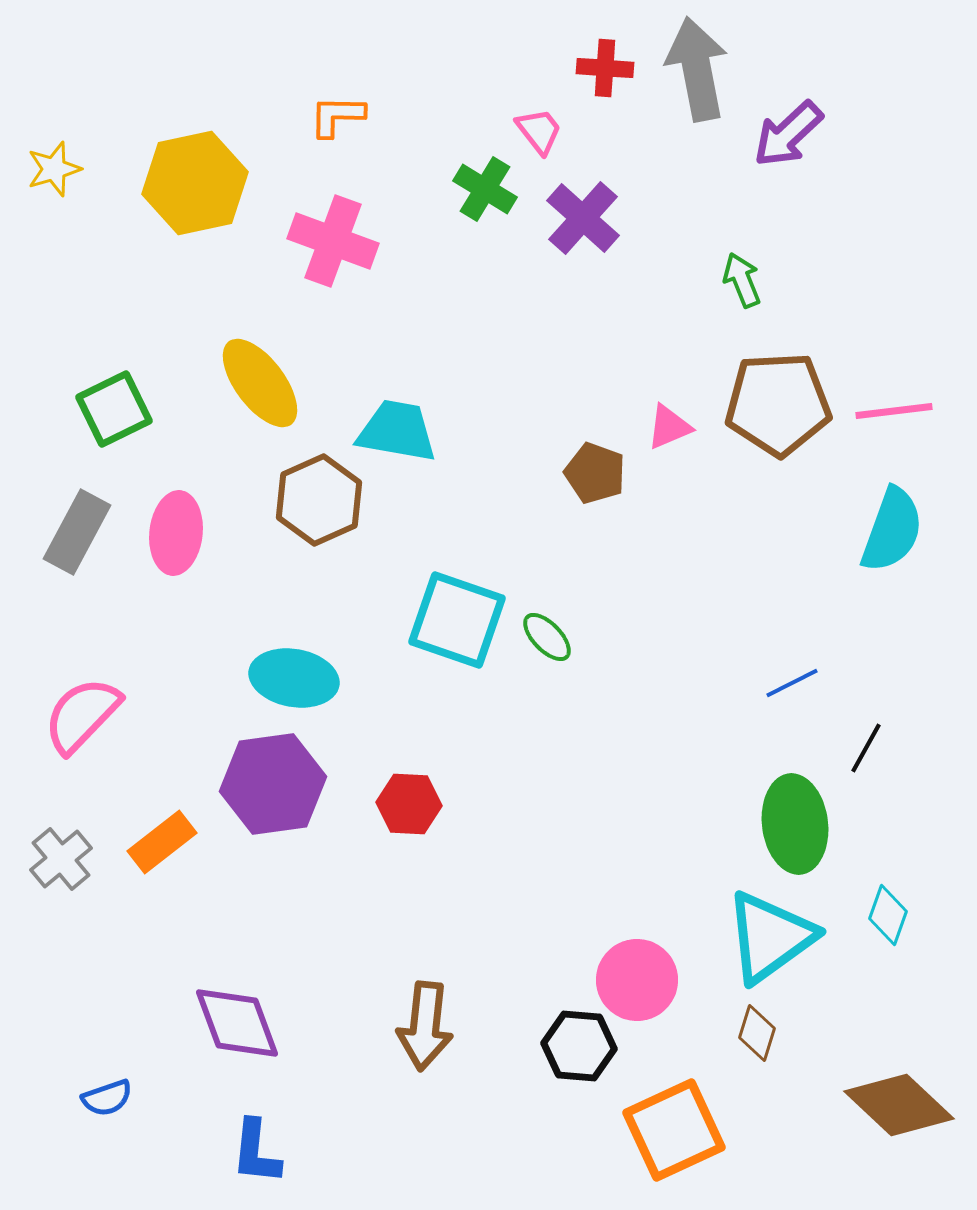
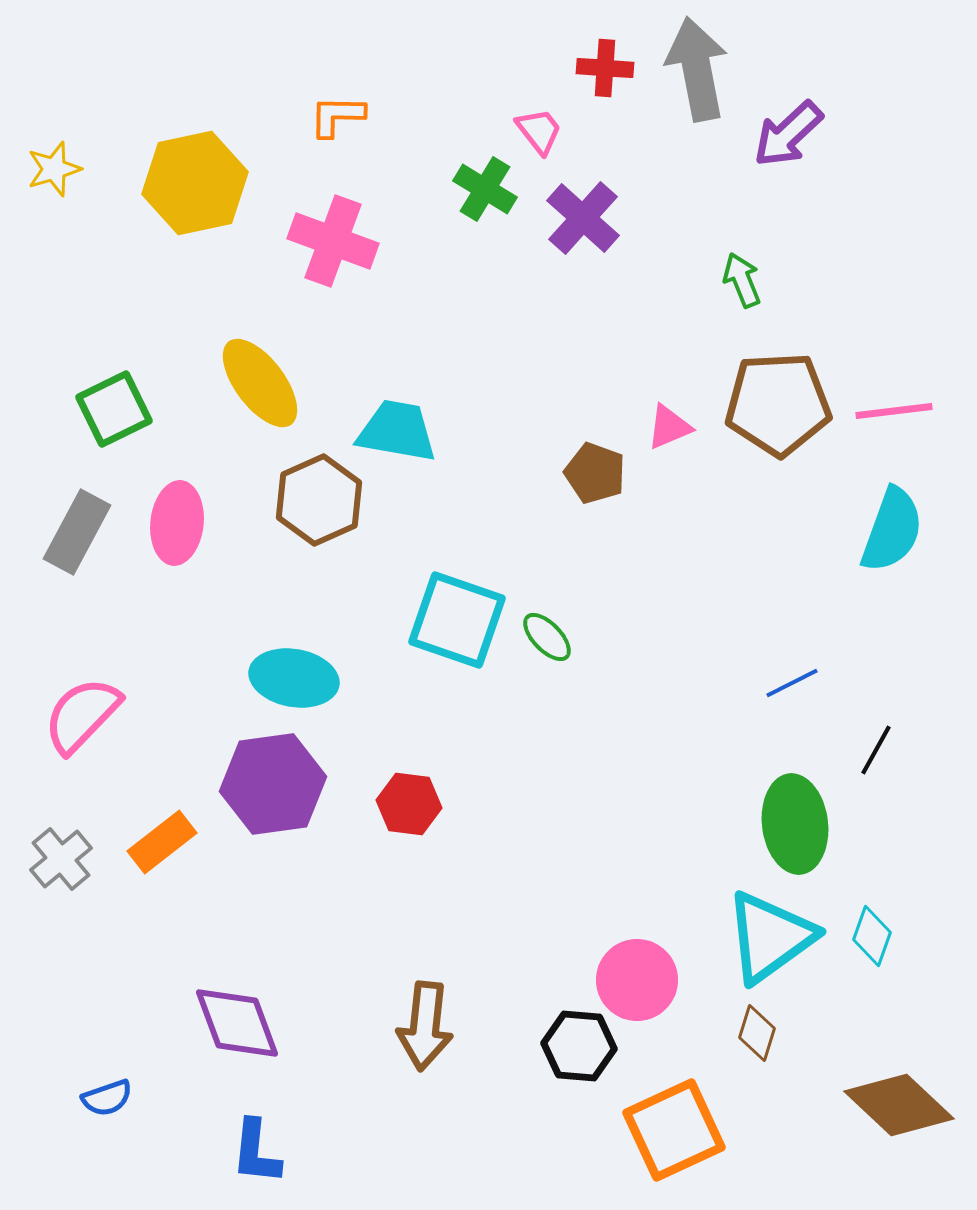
pink ellipse at (176, 533): moved 1 px right, 10 px up
black line at (866, 748): moved 10 px right, 2 px down
red hexagon at (409, 804): rotated 4 degrees clockwise
cyan diamond at (888, 915): moved 16 px left, 21 px down
